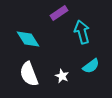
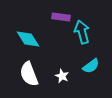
purple rectangle: moved 2 px right, 4 px down; rotated 42 degrees clockwise
